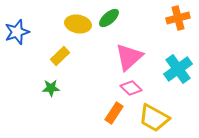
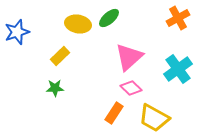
orange cross: rotated 15 degrees counterclockwise
green star: moved 4 px right
